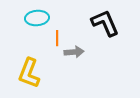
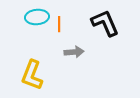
cyan ellipse: moved 1 px up
orange line: moved 2 px right, 14 px up
yellow L-shape: moved 3 px right, 2 px down
